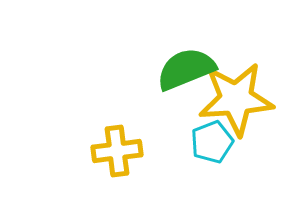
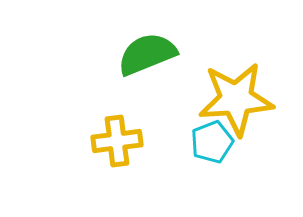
green semicircle: moved 39 px left, 15 px up
yellow cross: moved 10 px up
